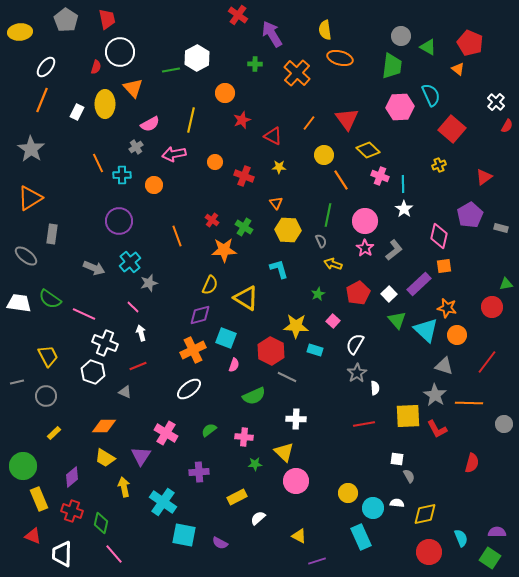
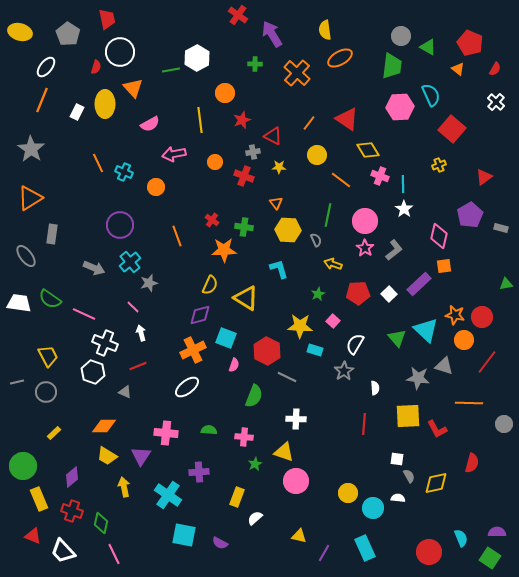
gray pentagon at (66, 20): moved 2 px right, 14 px down
yellow ellipse at (20, 32): rotated 20 degrees clockwise
orange ellipse at (340, 58): rotated 45 degrees counterclockwise
red triangle at (347, 119): rotated 20 degrees counterclockwise
yellow line at (191, 120): moved 9 px right; rotated 20 degrees counterclockwise
red semicircle at (507, 126): moved 12 px left, 57 px up
gray cross at (136, 147): moved 117 px right, 5 px down; rotated 24 degrees clockwise
yellow diamond at (368, 150): rotated 15 degrees clockwise
yellow circle at (324, 155): moved 7 px left
cyan cross at (122, 175): moved 2 px right, 3 px up; rotated 24 degrees clockwise
orange line at (341, 180): rotated 20 degrees counterclockwise
orange circle at (154, 185): moved 2 px right, 2 px down
purple circle at (119, 221): moved 1 px right, 4 px down
green cross at (244, 227): rotated 24 degrees counterclockwise
gray semicircle at (321, 241): moved 5 px left, 1 px up
gray ellipse at (26, 256): rotated 15 degrees clockwise
red pentagon at (358, 293): rotated 25 degrees clockwise
red circle at (492, 307): moved 10 px left, 10 px down
orange star at (447, 308): moved 8 px right, 7 px down
green triangle at (397, 320): moved 18 px down
yellow star at (296, 326): moved 4 px right
orange circle at (457, 335): moved 7 px right, 5 px down
red hexagon at (271, 351): moved 4 px left
gray star at (357, 373): moved 13 px left, 2 px up
white ellipse at (189, 389): moved 2 px left, 2 px up
gray star at (435, 395): moved 17 px left, 17 px up; rotated 25 degrees counterclockwise
gray circle at (46, 396): moved 4 px up
green semicircle at (254, 396): rotated 45 degrees counterclockwise
red line at (364, 424): rotated 75 degrees counterclockwise
green semicircle at (209, 430): rotated 42 degrees clockwise
pink cross at (166, 433): rotated 25 degrees counterclockwise
yellow triangle at (284, 452): rotated 25 degrees counterclockwise
yellow trapezoid at (105, 458): moved 2 px right, 2 px up
green star at (255, 464): rotated 24 degrees counterclockwise
yellow rectangle at (237, 497): rotated 42 degrees counterclockwise
cyan cross at (163, 502): moved 5 px right, 7 px up
white semicircle at (397, 503): moved 1 px right, 5 px up
yellow diamond at (425, 514): moved 11 px right, 31 px up
white semicircle at (258, 518): moved 3 px left
yellow triangle at (299, 536): rotated 14 degrees counterclockwise
cyan rectangle at (361, 537): moved 4 px right, 11 px down
white trapezoid at (62, 554): moved 1 px right, 3 px up; rotated 44 degrees counterclockwise
pink line at (114, 554): rotated 15 degrees clockwise
purple line at (317, 561): moved 7 px right, 8 px up; rotated 42 degrees counterclockwise
